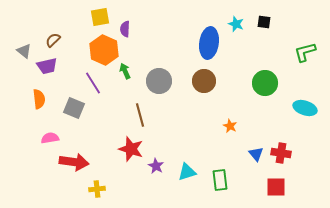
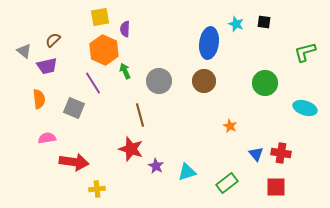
pink semicircle: moved 3 px left
green rectangle: moved 7 px right, 3 px down; rotated 60 degrees clockwise
